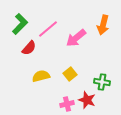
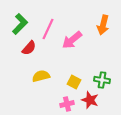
pink line: rotated 25 degrees counterclockwise
pink arrow: moved 4 px left, 2 px down
yellow square: moved 4 px right, 8 px down; rotated 24 degrees counterclockwise
green cross: moved 2 px up
red star: moved 3 px right
